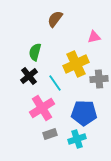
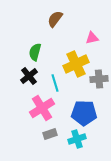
pink triangle: moved 2 px left, 1 px down
cyan line: rotated 18 degrees clockwise
